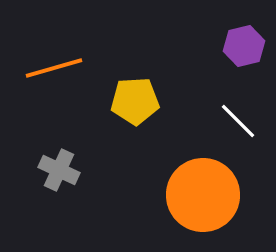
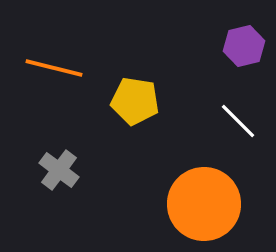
orange line: rotated 30 degrees clockwise
yellow pentagon: rotated 12 degrees clockwise
gray cross: rotated 12 degrees clockwise
orange circle: moved 1 px right, 9 px down
